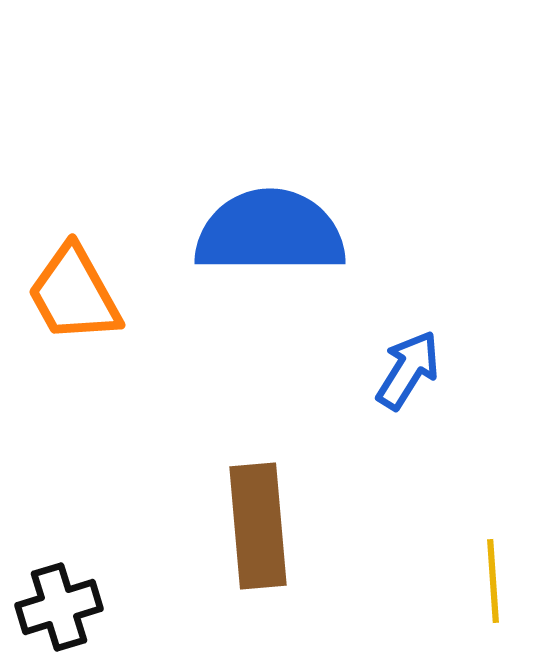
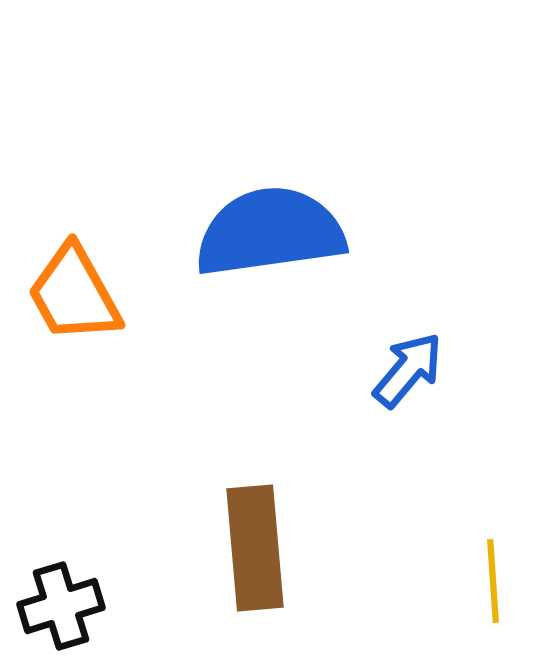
blue semicircle: rotated 8 degrees counterclockwise
blue arrow: rotated 8 degrees clockwise
brown rectangle: moved 3 px left, 22 px down
black cross: moved 2 px right, 1 px up
